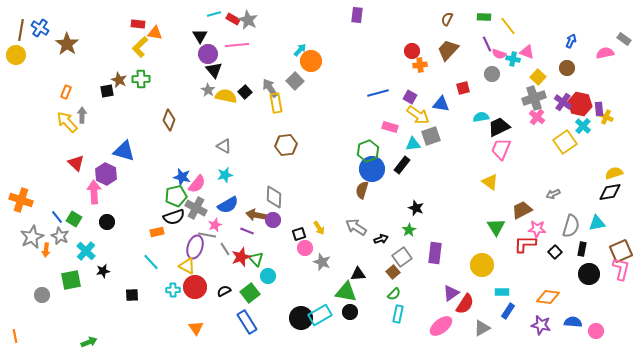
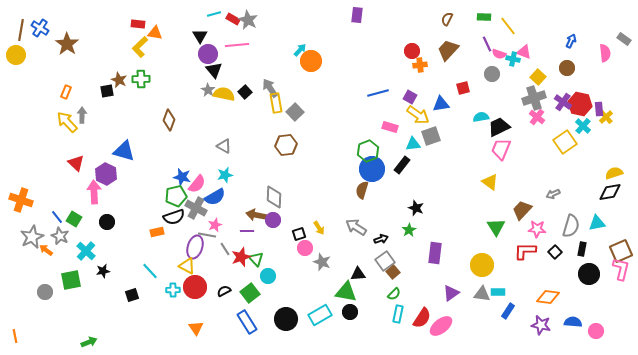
pink triangle at (527, 52): moved 3 px left
pink semicircle at (605, 53): rotated 96 degrees clockwise
gray square at (295, 81): moved 31 px down
yellow semicircle at (226, 96): moved 2 px left, 2 px up
blue triangle at (441, 104): rotated 18 degrees counterclockwise
yellow cross at (606, 117): rotated 24 degrees clockwise
blue semicircle at (228, 205): moved 13 px left, 8 px up
brown trapezoid at (522, 210): rotated 20 degrees counterclockwise
purple line at (247, 231): rotated 24 degrees counterclockwise
red L-shape at (525, 244): moved 7 px down
orange arrow at (46, 250): rotated 120 degrees clockwise
gray square at (402, 257): moved 17 px left, 4 px down
cyan line at (151, 262): moved 1 px left, 9 px down
cyan rectangle at (502, 292): moved 4 px left
gray circle at (42, 295): moved 3 px right, 3 px up
black square at (132, 295): rotated 16 degrees counterclockwise
red semicircle at (465, 304): moved 43 px left, 14 px down
black circle at (301, 318): moved 15 px left, 1 px down
gray triangle at (482, 328): moved 34 px up; rotated 36 degrees clockwise
